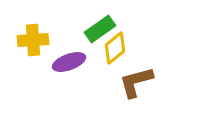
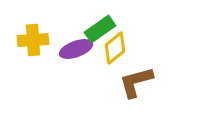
purple ellipse: moved 7 px right, 13 px up
